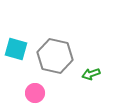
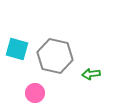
cyan square: moved 1 px right
green arrow: rotated 12 degrees clockwise
